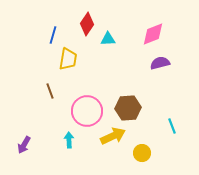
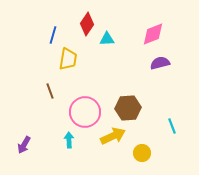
cyan triangle: moved 1 px left
pink circle: moved 2 px left, 1 px down
